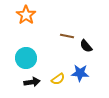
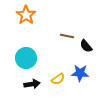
black arrow: moved 2 px down
